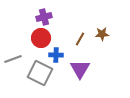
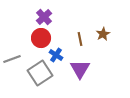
purple cross: rotated 28 degrees counterclockwise
brown star: moved 1 px right; rotated 24 degrees counterclockwise
brown line: rotated 40 degrees counterclockwise
blue cross: rotated 32 degrees clockwise
gray line: moved 1 px left
gray square: rotated 30 degrees clockwise
